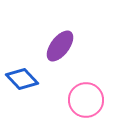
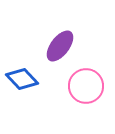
pink circle: moved 14 px up
